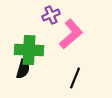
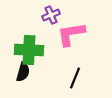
pink L-shape: rotated 148 degrees counterclockwise
black semicircle: moved 3 px down
